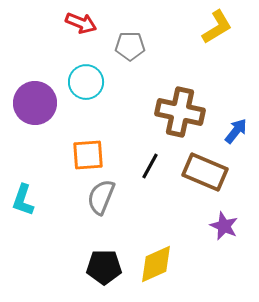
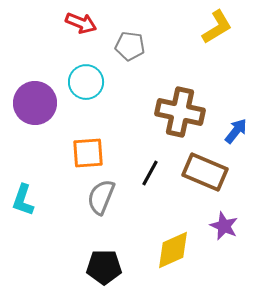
gray pentagon: rotated 8 degrees clockwise
orange square: moved 2 px up
black line: moved 7 px down
yellow diamond: moved 17 px right, 14 px up
